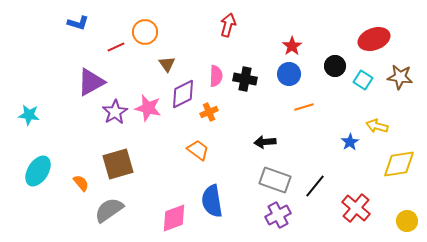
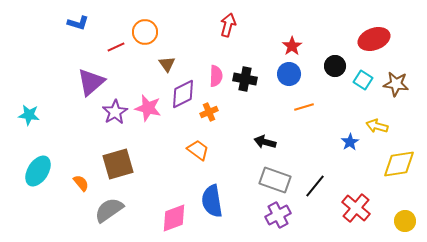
brown star: moved 4 px left, 7 px down
purple triangle: rotated 12 degrees counterclockwise
black arrow: rotated 20 degrees clockwise
yellow circle: moved 2 px left
